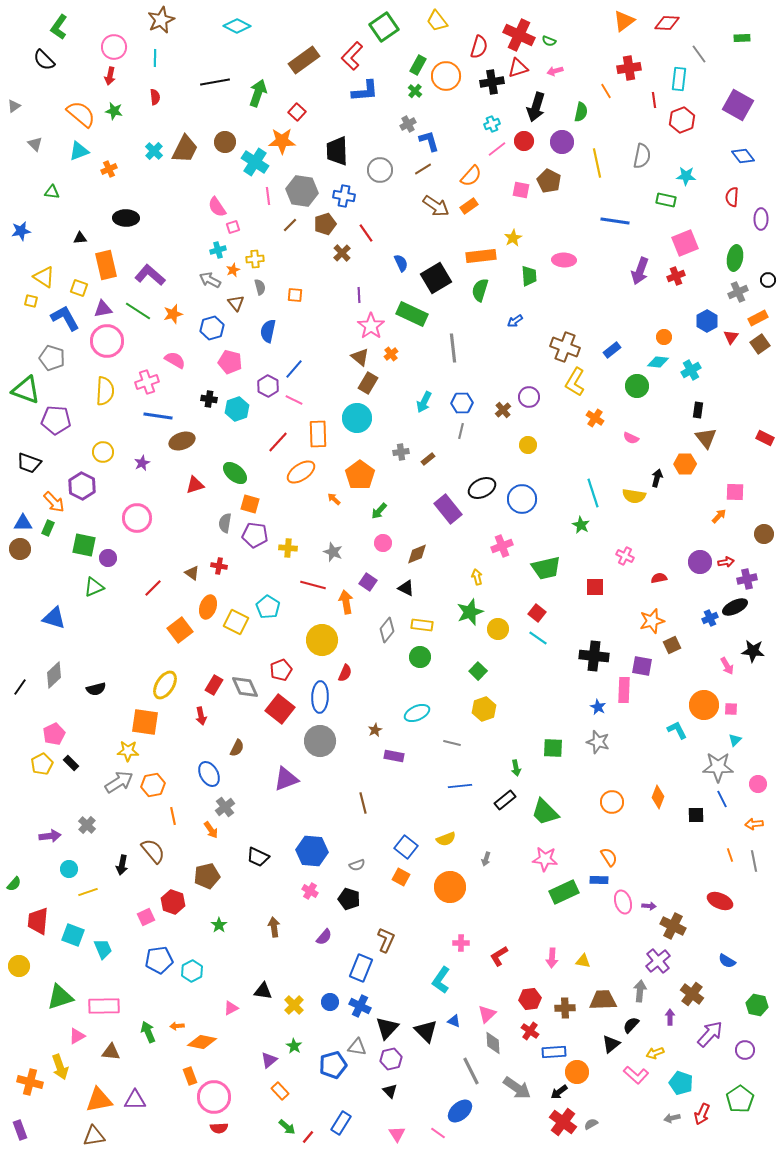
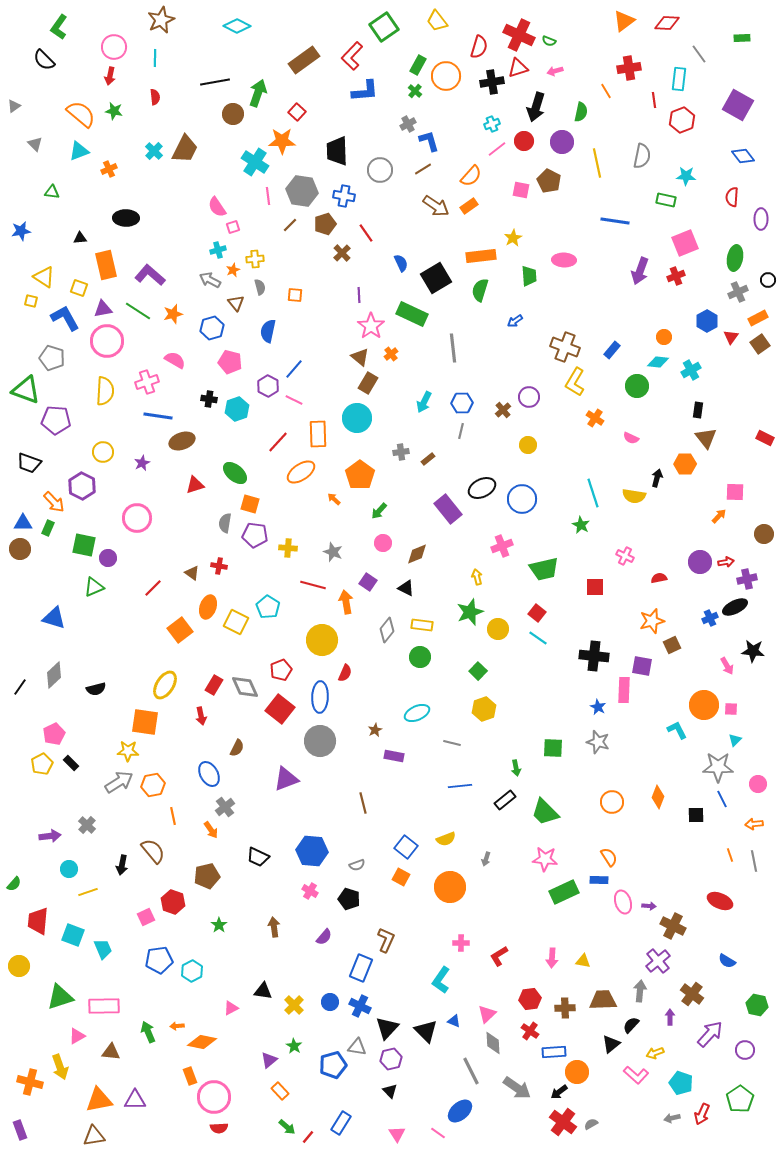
brown circle at (225, 142): moved 8 px right, 28 px up
blue rectangle at (612, 350): rotated 12 degrees counterclockwise
green trapezoid at (546, 568): moved 2 px left, 1 px down
